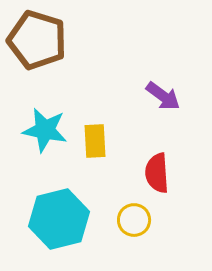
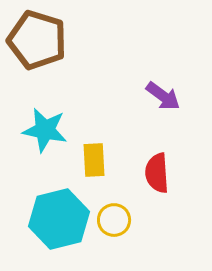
yellow rectangle: moved 1 px left, 19 px down
yellow circle: moved 20 px left
